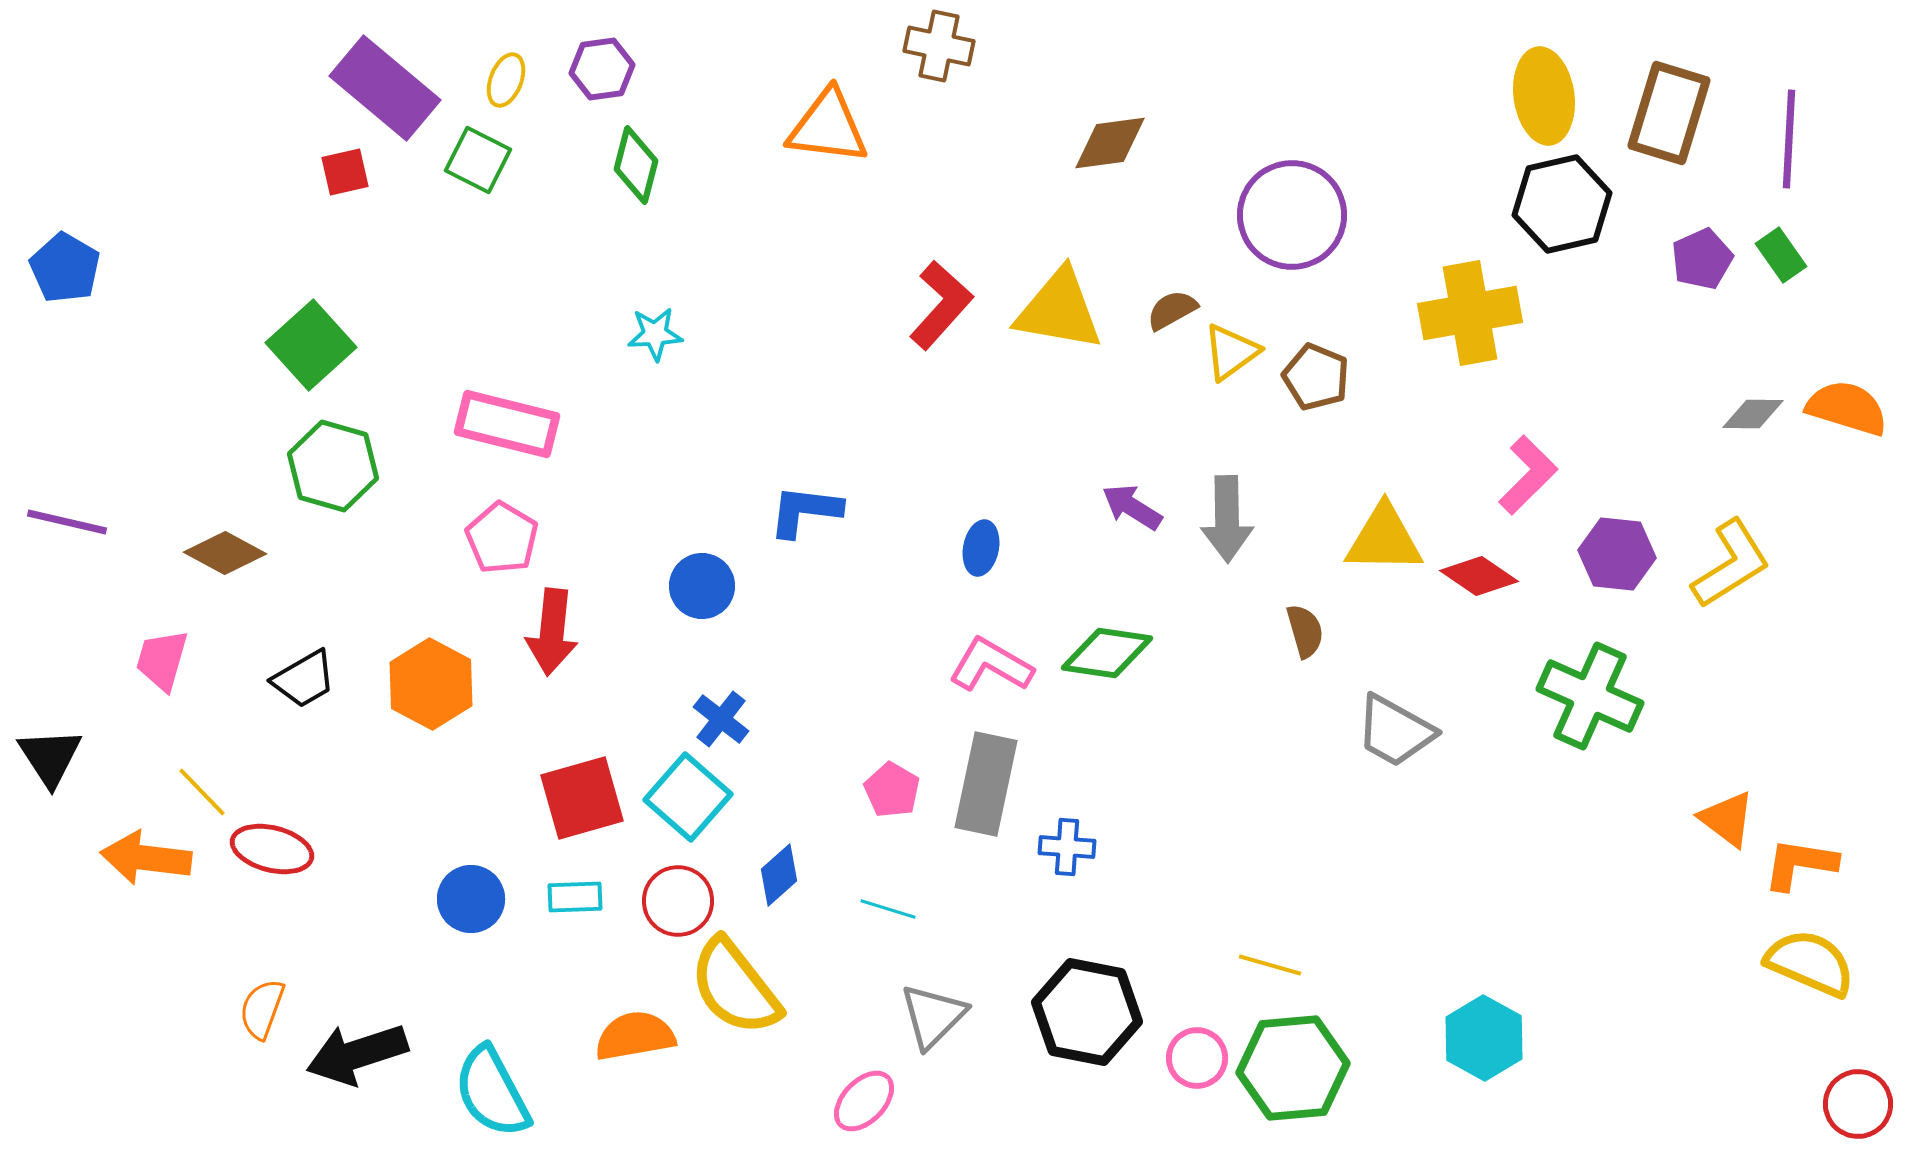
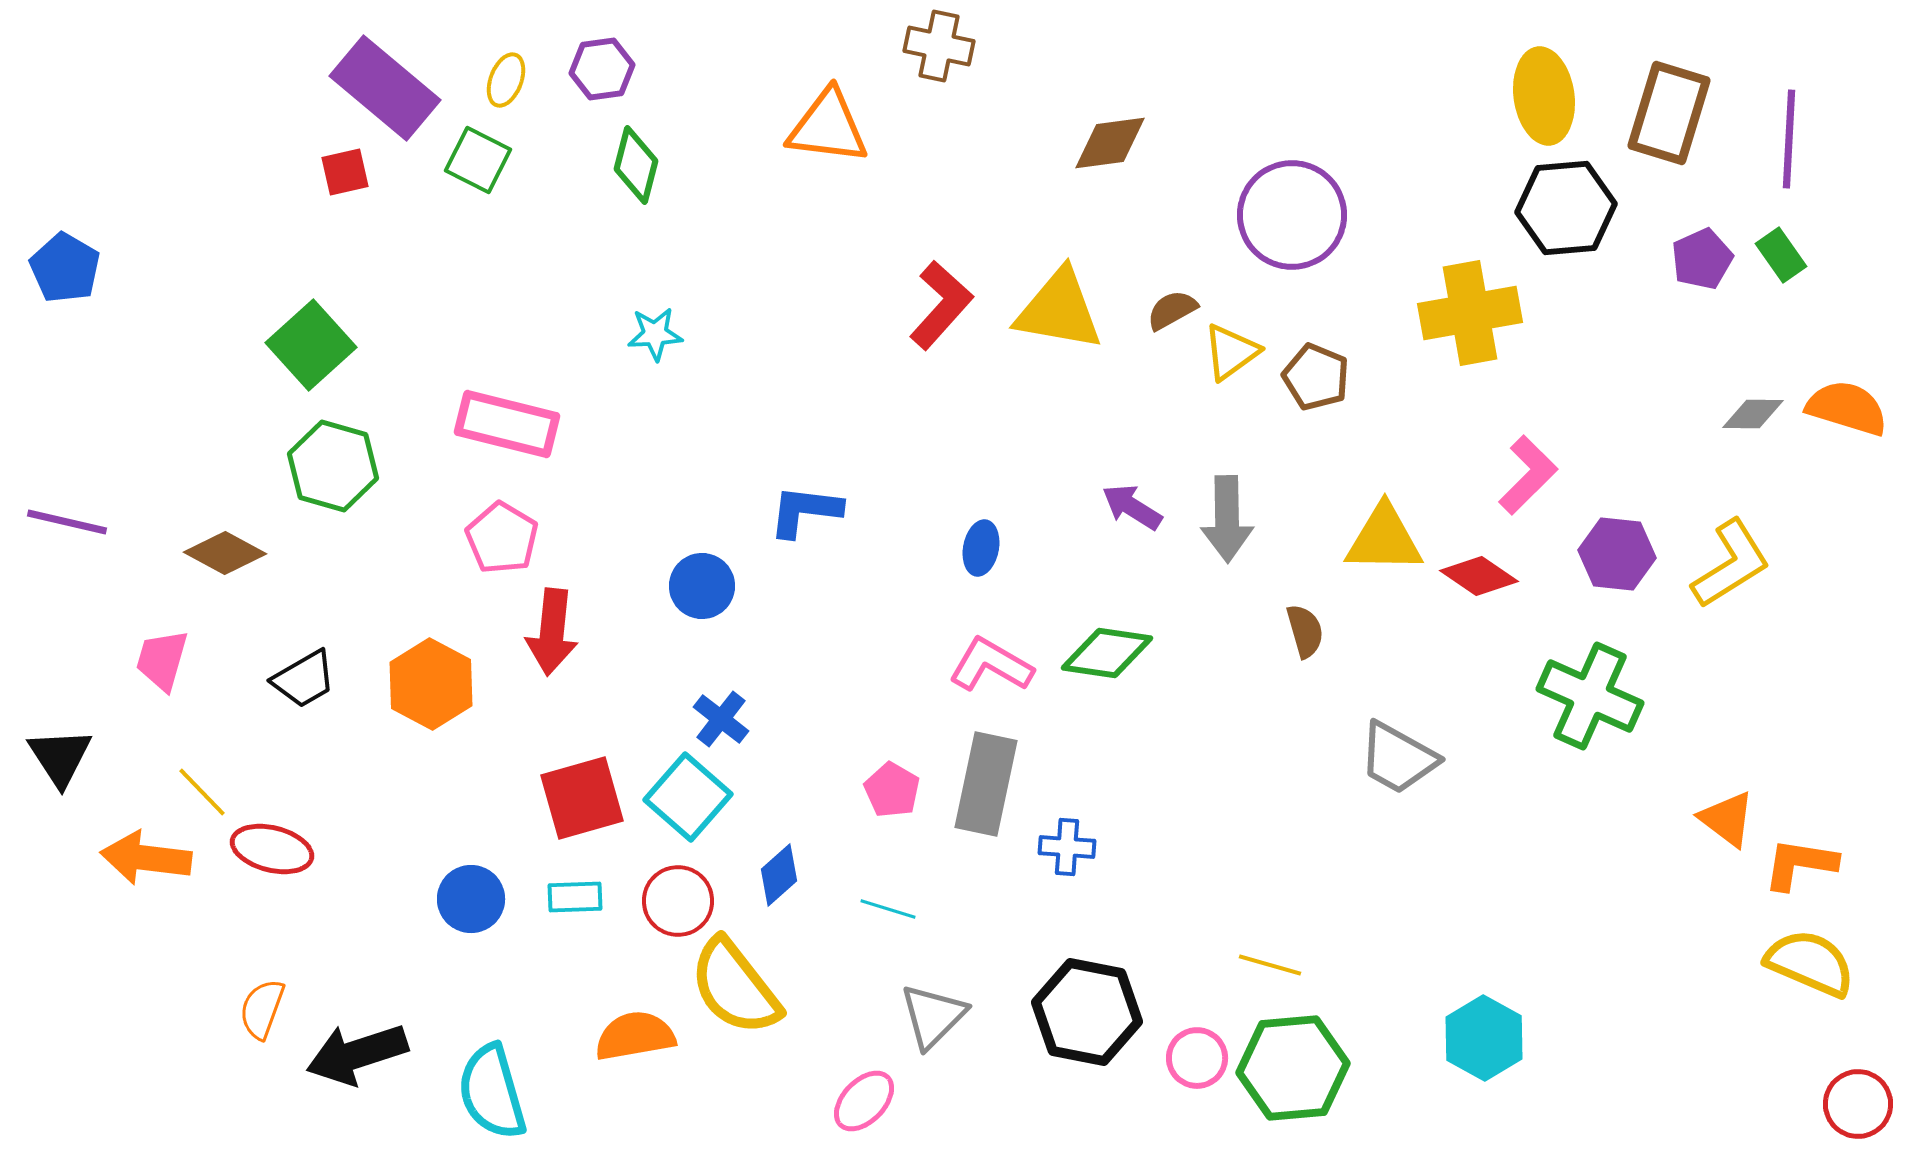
black hexagon at (1562, 204): moved 4 px right, 4 px down; rotated 8 degrees clockwise
gray trapezoid at (1395, 731): moved 3 px right, 27 px down
black triangle at (50, 757): moved 10 px right
cyan semicircle at (492, 1092): rotated 12 degrees clockwise
